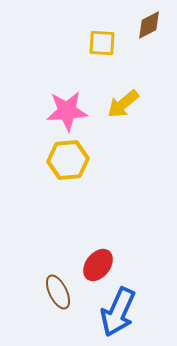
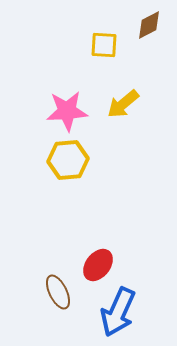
yellow square: moved 2 px right, 2 px down
